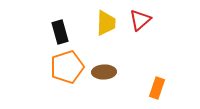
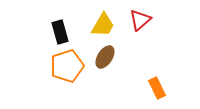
yellow trapezoid: moved 3 px left, 2 px down; rotated 28 degrees clockwise
orange pentagon: moved 1 px up
brown ellipse: moved 1 px right, 15 px up; rotated 55 degrees counterclockwise
orange rectangle: rotated 45 degrees counterclockwise
